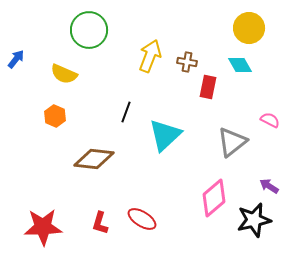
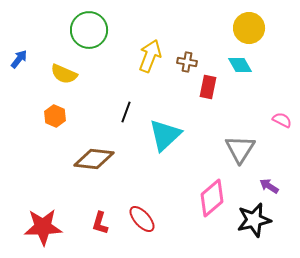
blue arrow: moved 3 px right
pink semicircle: moved 12 px right
gray triangle: moved 8 px right, 7 px down; rotated 20 degrees counterclockwise
pink diamond: moved 2 px left
red ellipse: rotated 16 degrees clockwise
